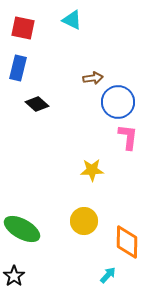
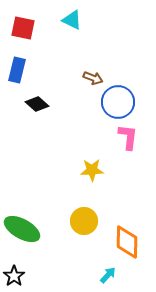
blue rectangle: moved 1 px left, 2 px down
brown arrow: rotated 30 degrees clockwise
